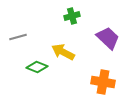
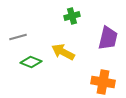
purple trapezoid: rotated 60 degrees clockwise
green diamond: moved 6 px left, 5 px up
